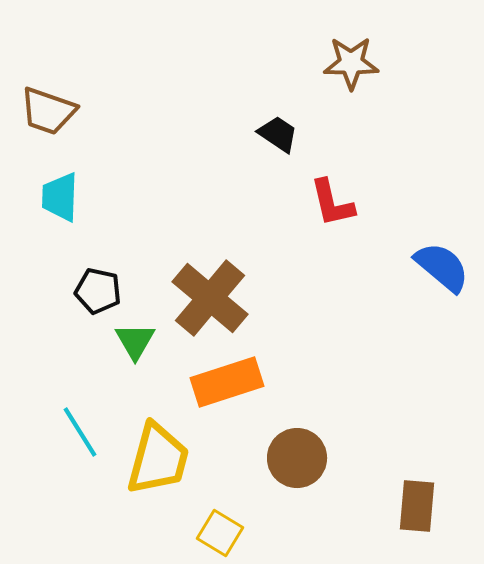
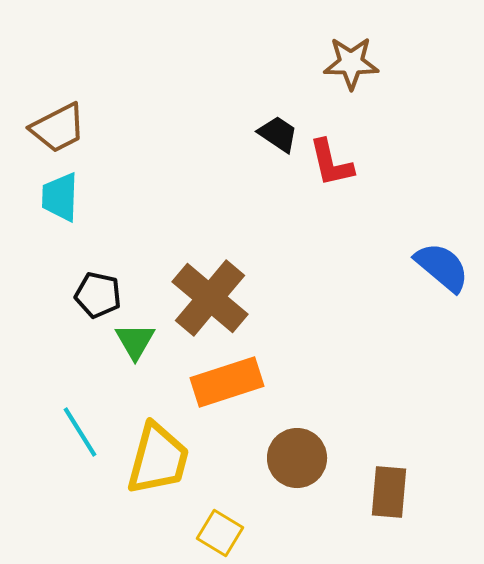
brown trapezoid: moved 10 px right, 17 px down; rotated 46 degrees counterclockwise
red L-shape: moved 1 px left, 40 px up
black pentagon: moved 4 px down
brown rectangle: moved 28 px left, 14 px up
